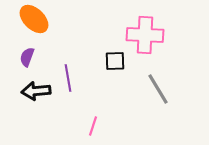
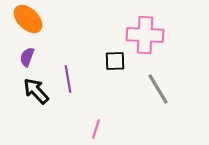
orange ellipse: moved 6 px left
purple line: moved 1 px down
black arrow: rotated 52 degrees clockwise
pink line: moved 3 px right, 3 px down
